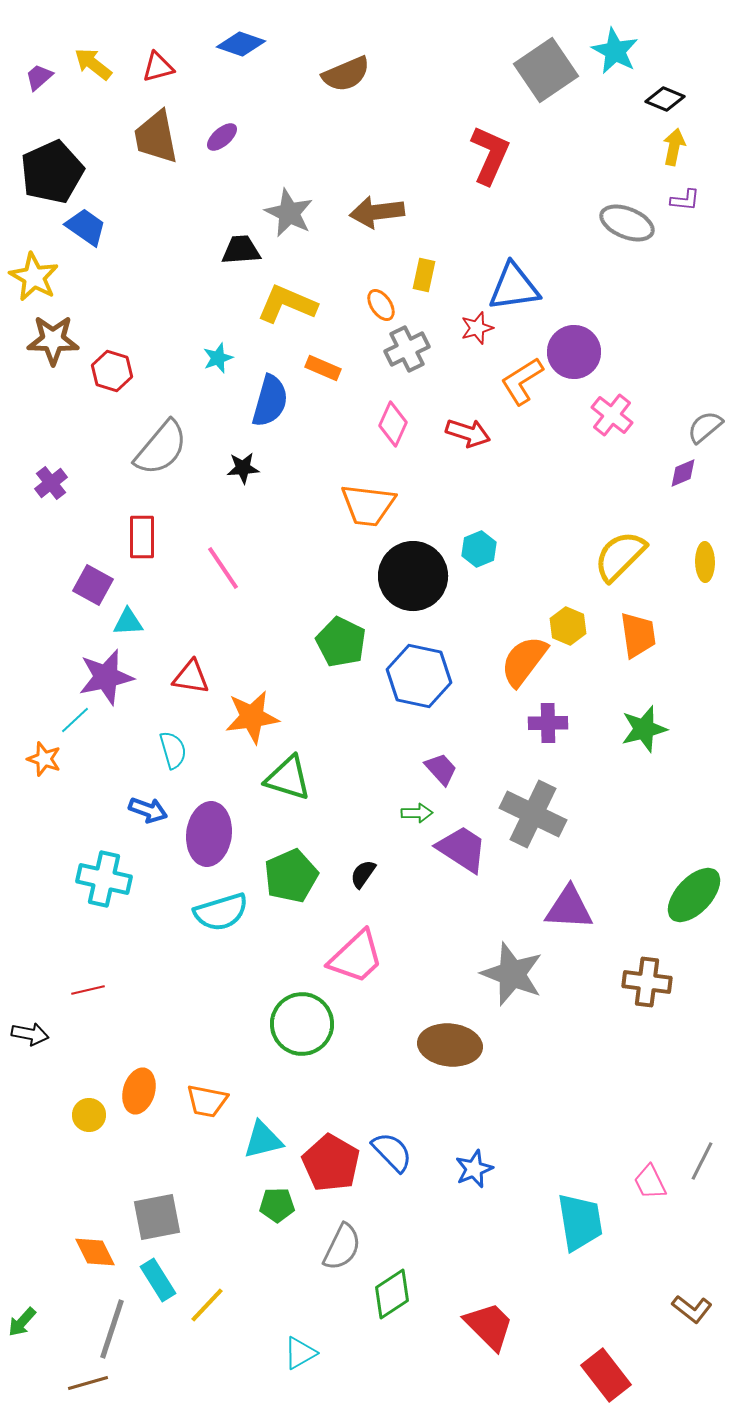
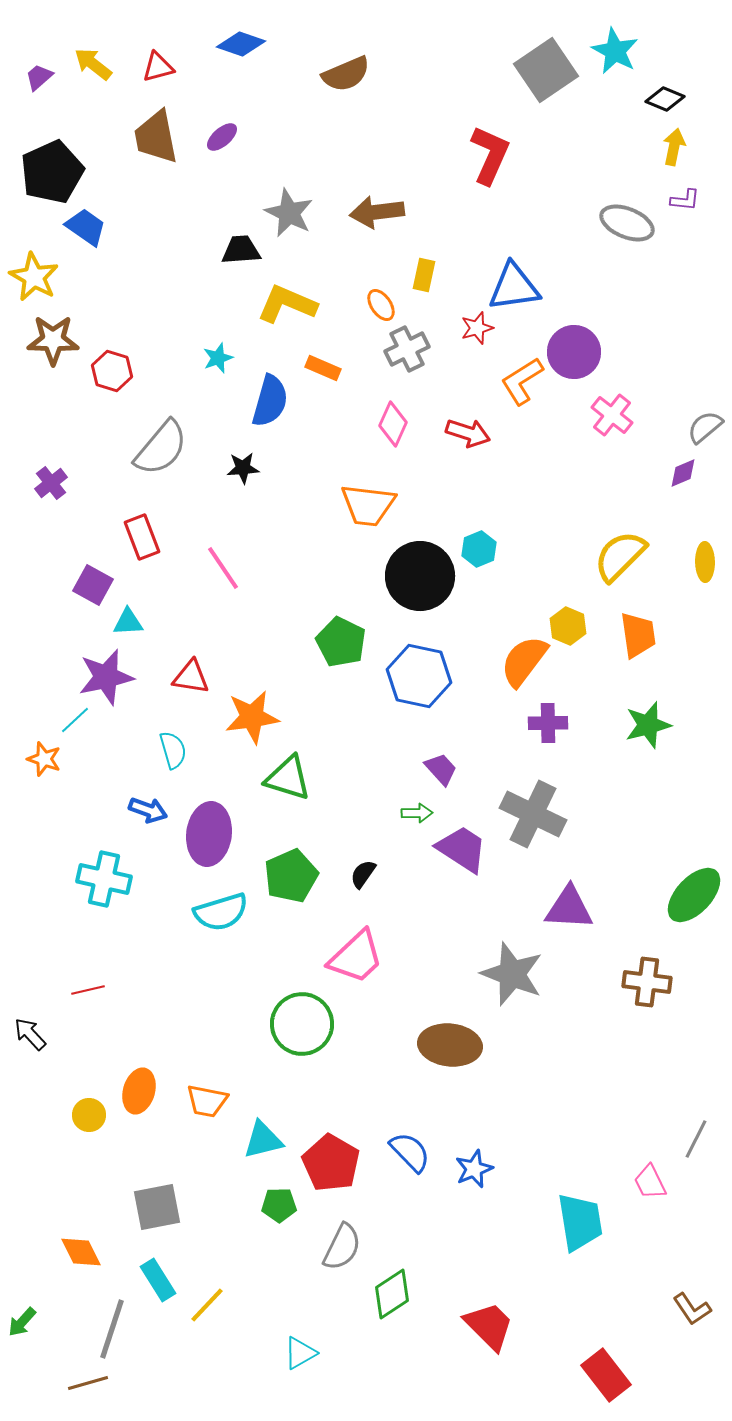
red rectangle at (142, 537): rotated 21 degrees counterclockwise
black circle at (413, 576): moved 7 px right
green star at (644, 729): moved 4 px right, 4 px up
black arrow at (30, 1034): rotated 144 degrees counterclockwise
blue semicircle at (392, 1152): moved 18 px right
gray line at (702, 1161): moved 6 px left, 22 px up
green pentagon at (277, 1205): moved 2 px right
gray square at (157, 1217): moved 10 px up
orange diamond at (95, 1252): moved 14 px left
brown L-shape at (692, 1309): rotated 18 degrees clockwise
